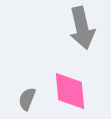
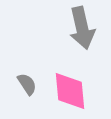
gray semicircle: moved 15 px up; rotated 125 degrees clockwise
